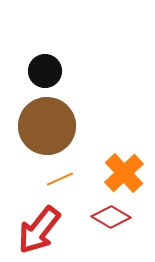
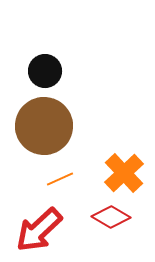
brown circle: moved 3 px left
red arrow: rotated 9 degrees clockwise
